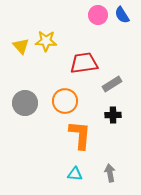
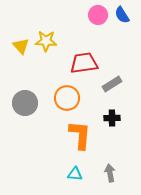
orange circle: moved 2 px right, 3 px up
black cross: moved 1 px left, 3 px down
